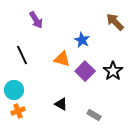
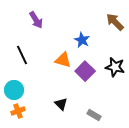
orange triangle: moved 1 px right, 1 px down
black star: moved 2 px right, 4 px up; rotated 24 degrees counterclockwise
black triangle: rotated 16 degrees clockwise
